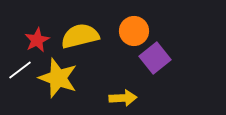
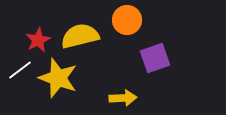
orange circle: moved 7 px left, 11 px up
red star: moved 1 px right
purple square: rotated 20 degrees clockwise
